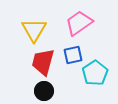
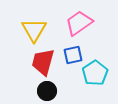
black circle: moved 3 px right
